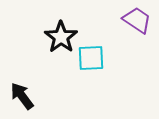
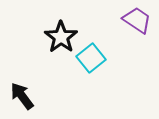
cyan square: rotated 36 degrees counterclockwise
